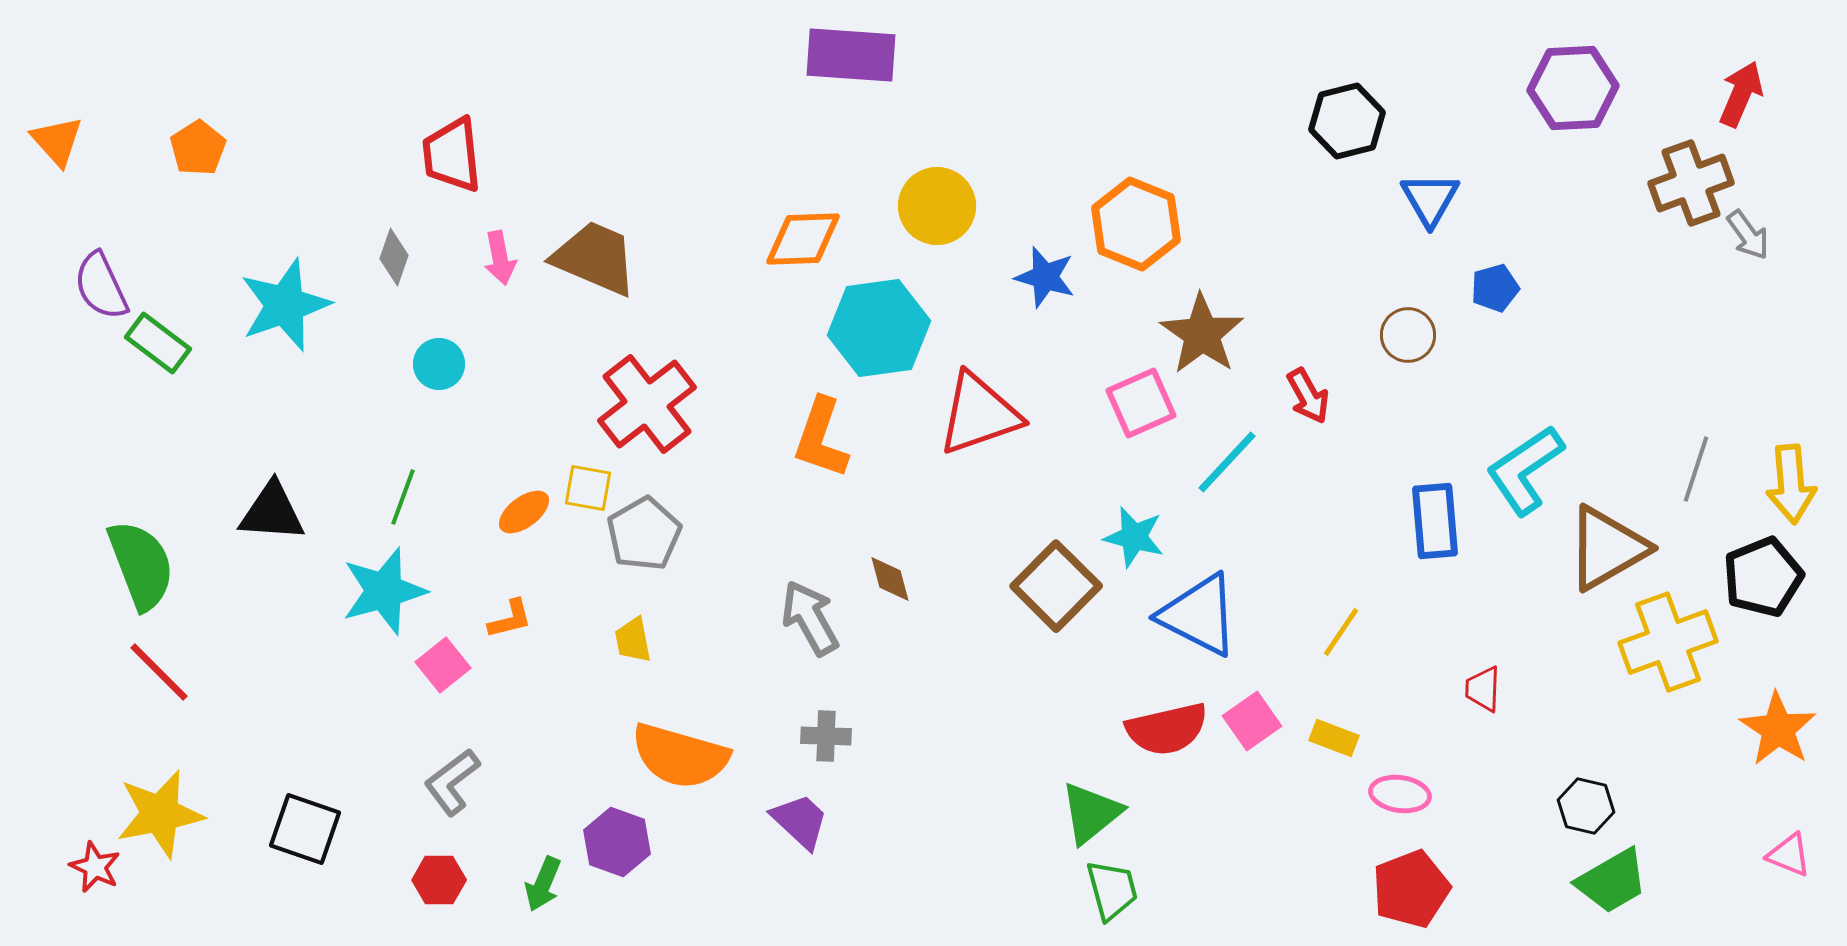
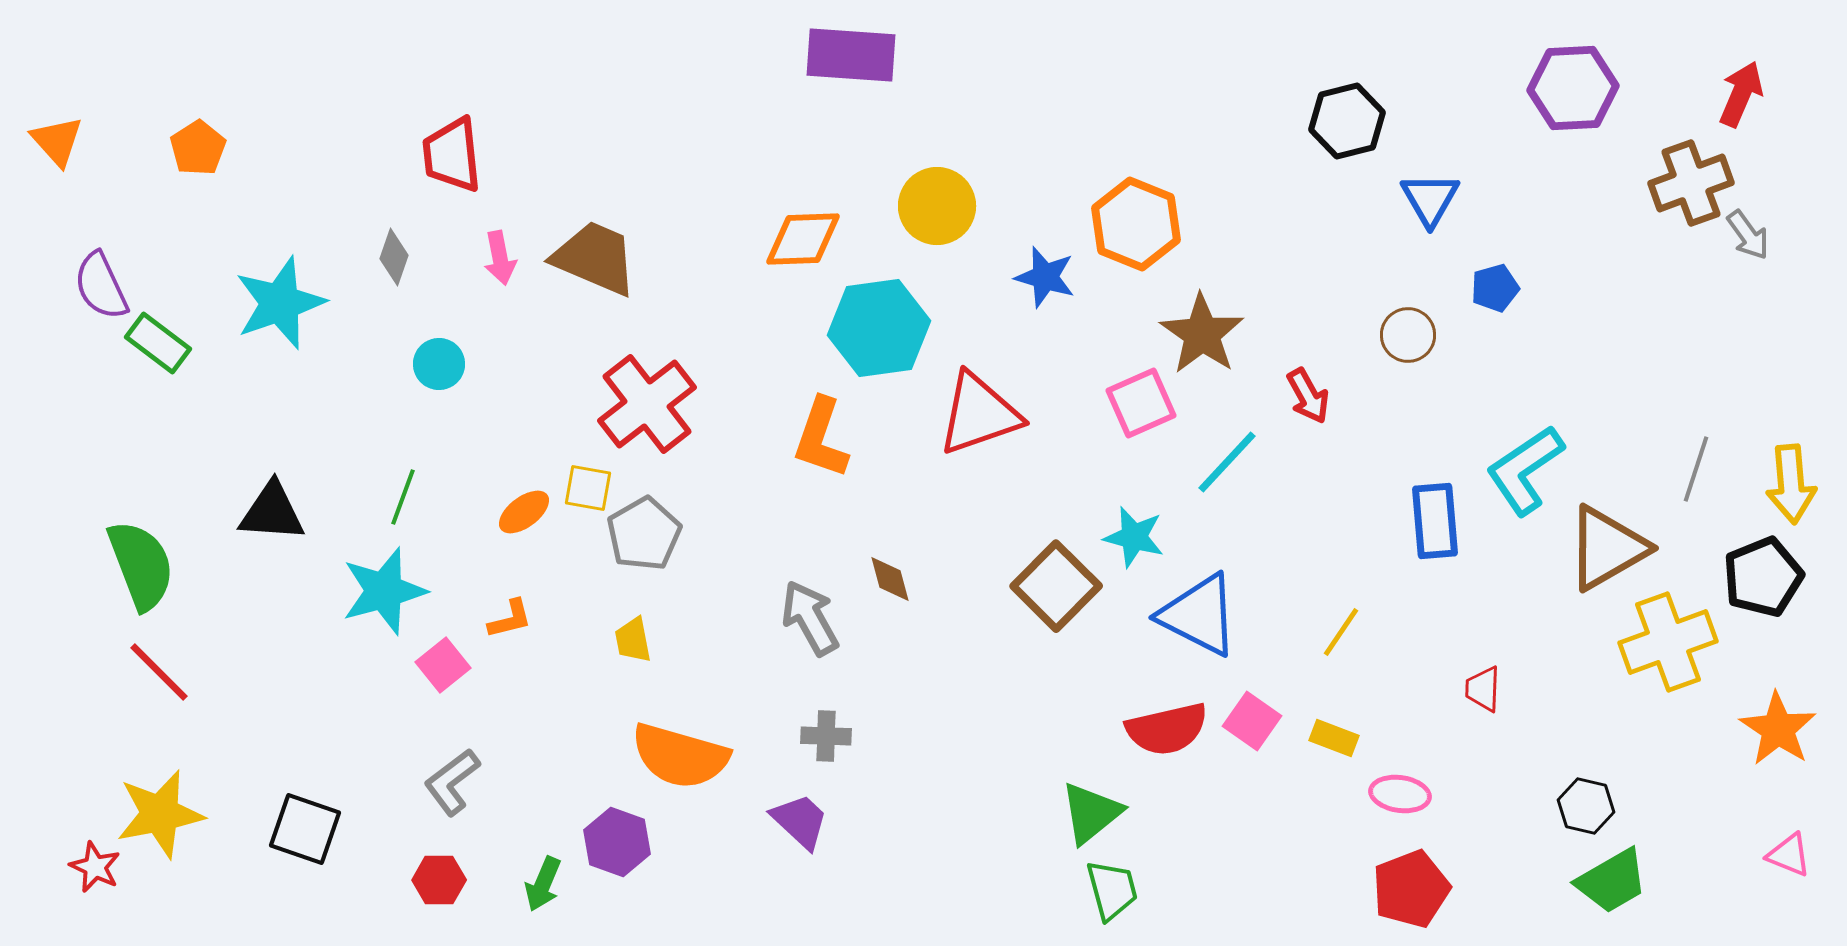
cyan star at (285, 305): moved 5 px left, 2 px up
pink square at (1252, 721): rotated 20 degrees counterclockwise
